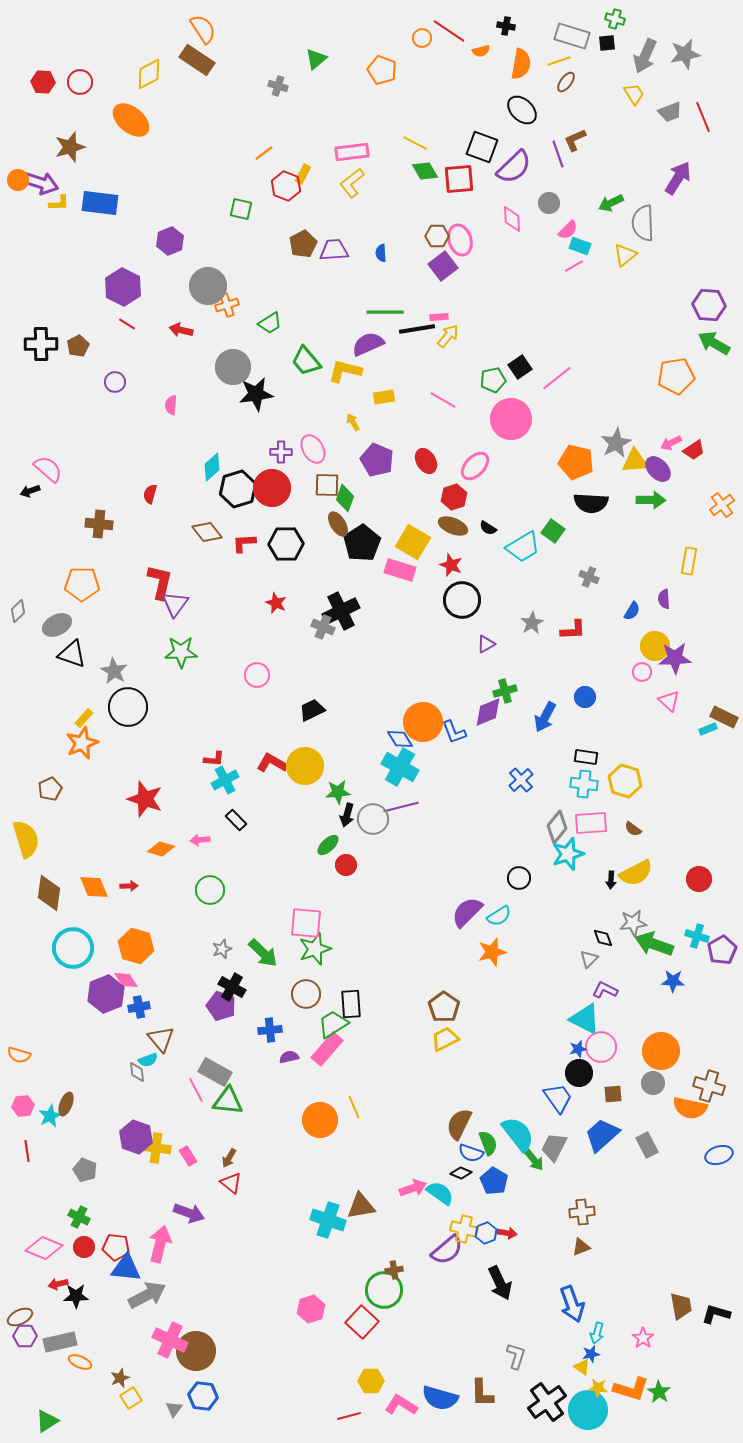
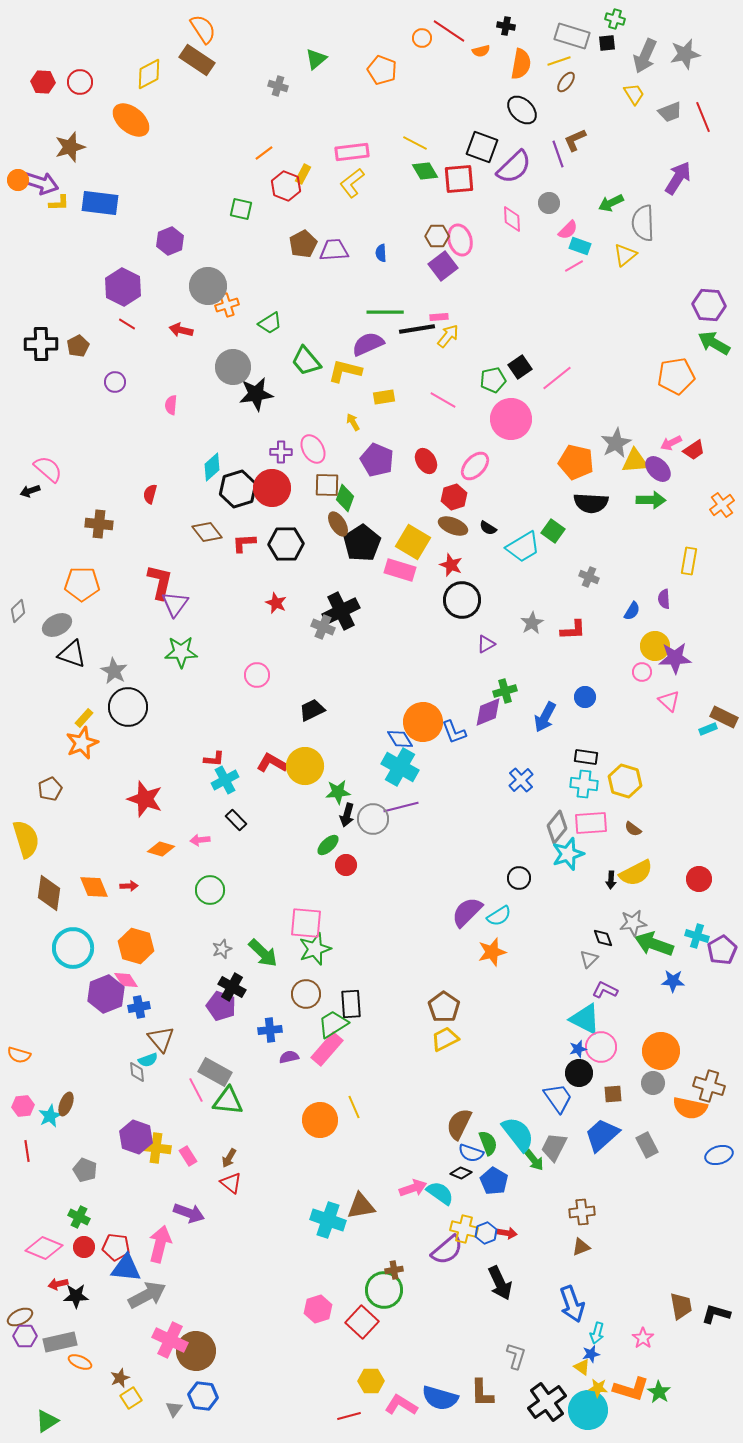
pink hexagon at (311, 1309): moved 7 px right
